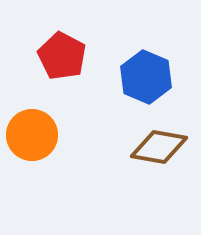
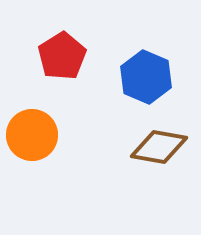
red pentagon: rotated 12 degrees clockwise
